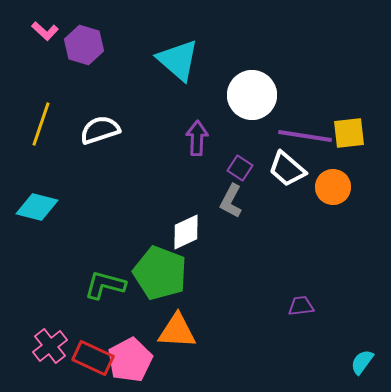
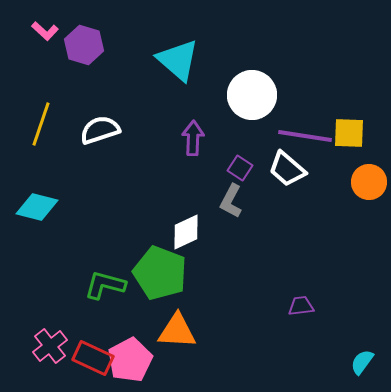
yellow square: rotated 8 degrees clockwise
purple arrow: moved 4 px left
orange circle: moved 36 px right, 5 px up
